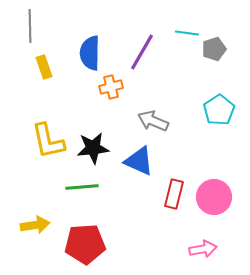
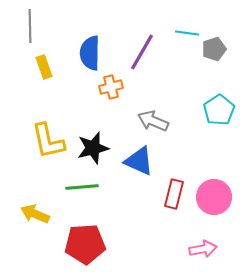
black star: rotated 8 degrees counterclockwise
yellow arrow: moved 11 px up; rotated 148 degrees counterclockwise
